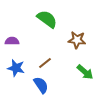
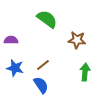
purple semicircle: moved 1 px left, 1 px up
brown line: moved 2 px left, 2 px down
blue star: moved 1 px left
green arrow: rotated 126 degrees counterclockwise
